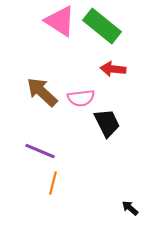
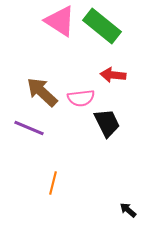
red arrow: moved 6 px down
purple line: moved 11 px left, 23 px up
black arrow: moved 2 px left, 2 px down
